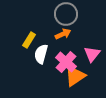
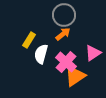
gray circle: moved 2 px left, 1 px down
orange arrow: rotated 14 degrees counterclockwise
pink triangle: moved 1 px right, 1 px up; rotated 18 degrees clockwise
